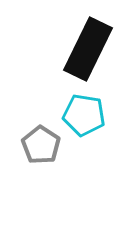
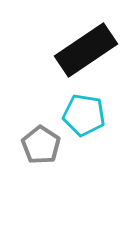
black rectangle: moved 2 px left, 1 px down; rotated 30 degrees clockwise
